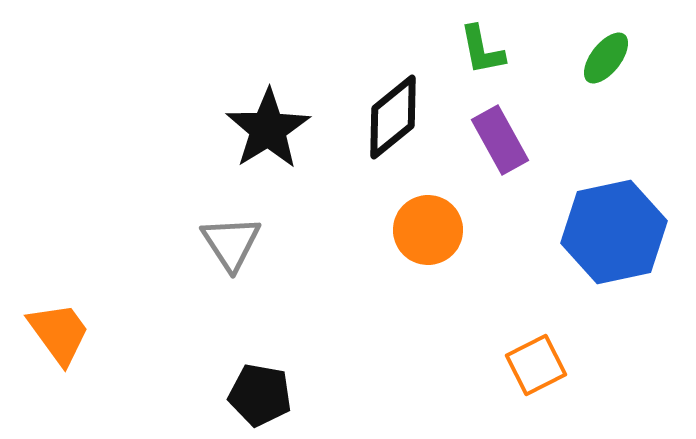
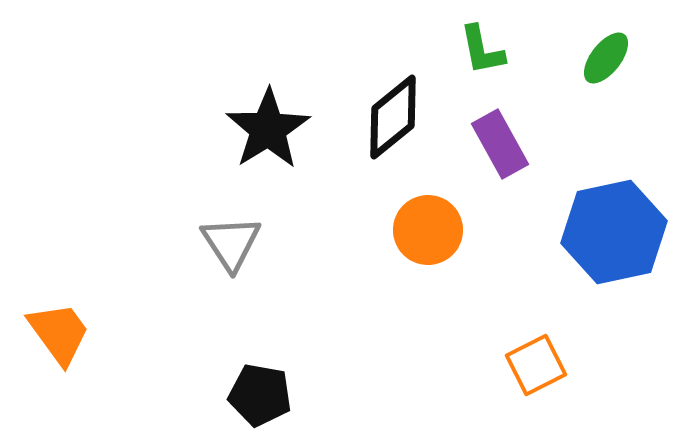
purple rectangle: moved 4 px down
